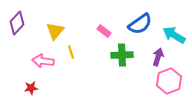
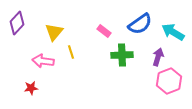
yellow triangle: moved 1 px left, 1 px down
cyan arrow: moved 1 px left, 3 px up
